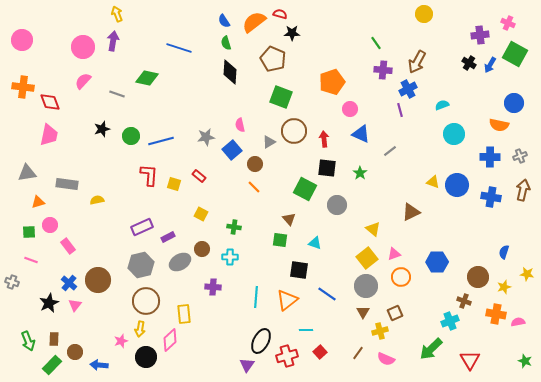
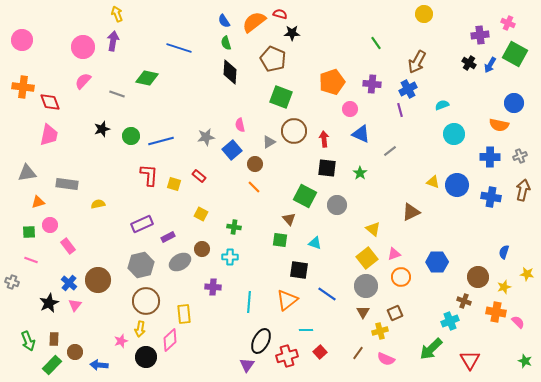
purple cross at (383, 70): moved 11 px left, 14 px down
green square at (305, 189): moved 7 px down
yellow semicircle at (97, 200): moved 1 px right, 4 px down
purple rectangle at (142, 227): moved 3 px up
cyan line at (256, 297): moved 7 px left, 5 px down
orange cross at (496, 314): moved 2 px up
pink semicircle at (518, 322): rotated 56 degrees clockwise
